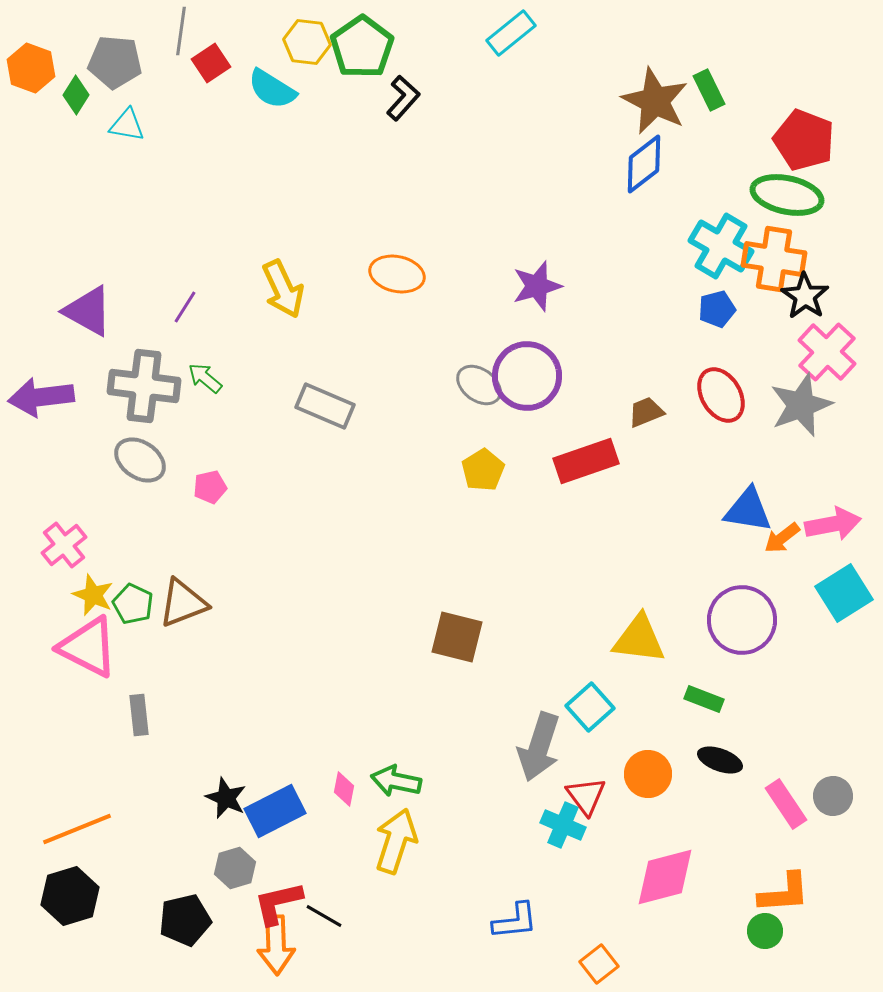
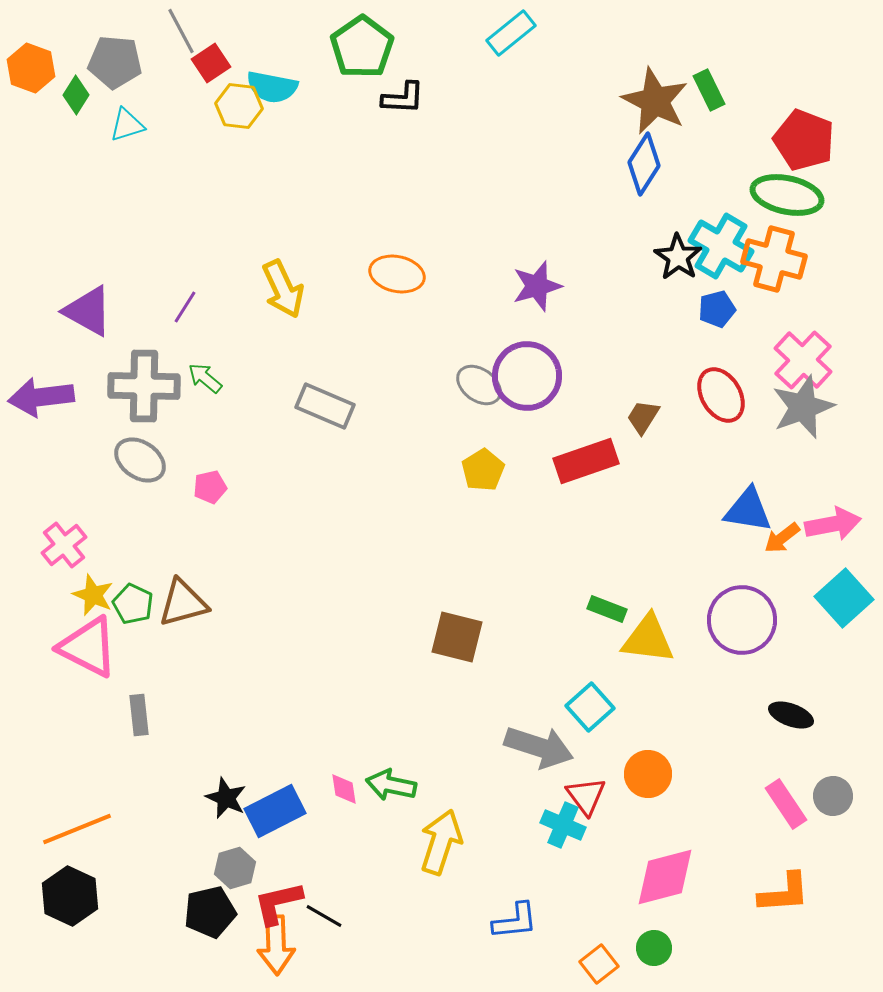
gray line at (181, 31): rotated 36 degrees counterclockwise
yellow hexagon at (307, 42): moved 68 px left, 64 px down
cyan semicircle at (272, 89): moved 2 px up; rotated 21 degrees counterclockwise
black L-shape at (403, 98): rotated 51 degrees clockwise
cyan triangle at (127, 125): rotated 27 degrees counterclockwise
blue diamond at (644, 164): rotated 20 degrees counterclockwise
orange cross at (774, 259): rotated 6 degrees clockwise
black star at (805, 296): moved 127 px left, 39 px up
pink cross at (827, 352): moved 24 px left, 8 px down
gray cross at (144, 386): rotated 6 degrees counterclockwise
gray star at (801, 405): moved 2 px right, 2 px down
brown trapezoid at (646, 412): moved 3 px left, 5 px down; rotated 36 degrees counterclockwise
cyan square at (844, 593): moved 5 px down; rotated 10 degrees counterclockwise
brown triangle at (183, 603): rotated 6 degrees clockwise
yellow triangle at (639, 639): moved 9 px right
green rectangle at (704, 699): moved 97 px left, 90 px up
gray arrow at (539, 747): rotated 90 degrees counterclockwise
black ellipse at (720, 760): moved 71 px right, 45 px up
green arrow at (396, 781): moved 5 px left, 4 px down
pink diamond at (344, 789): rotated 20 degrees counterclockwise
yellow arrow at (396, 841): moved 45 px right, 1 px down
black hexagon at (70, 896): rotated 18 degrees counterclockwise
black pentagon at (185, 920): moved 25 px right, 8 px up
green circle at (765, 931): moved 111 px left, 17 px down
